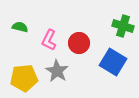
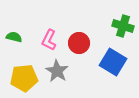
green semicircle: moved 6 px left, 10 px down
